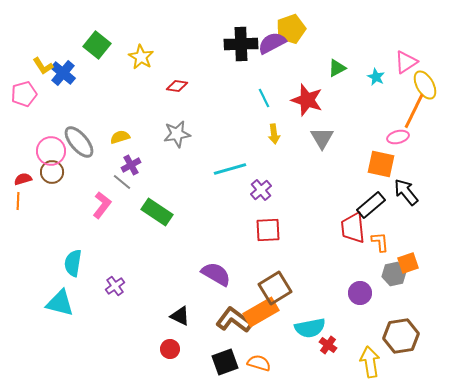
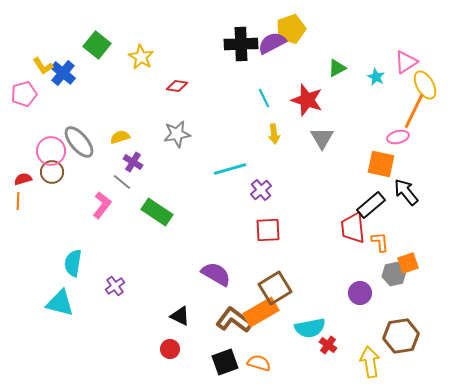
purple cross at (131, 165): moved 2 px right, 3 px up; rotated 30 degrees counterclockwise
